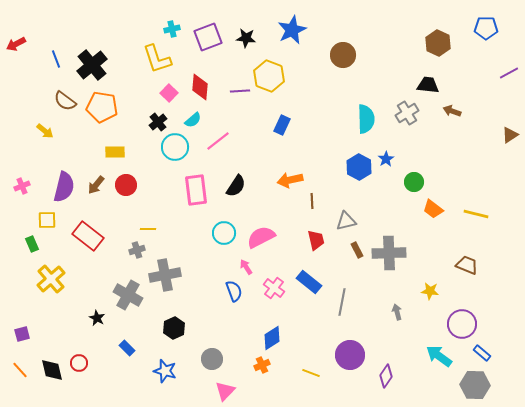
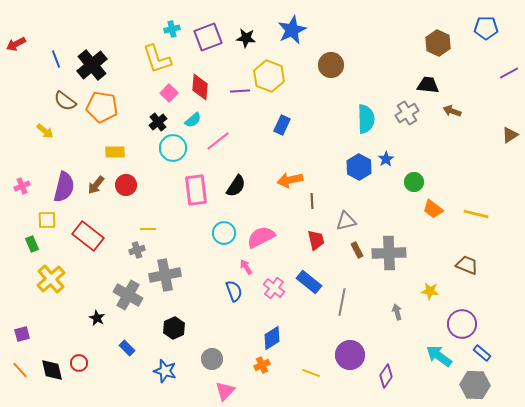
brown circle at (343, 55): moved 12 px left, 10 px down
cyan circle at (175, 147): moved 2 px left, 1 px down
